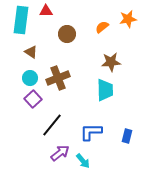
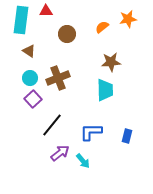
brown triangle: moved 2 px left, 1 px up
